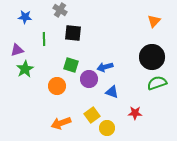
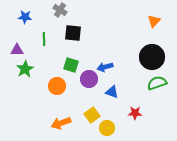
purple triangle: rotated 16 degrees clockwise
